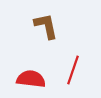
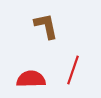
red semicircle: rotated 8 degrees counterclockwise
